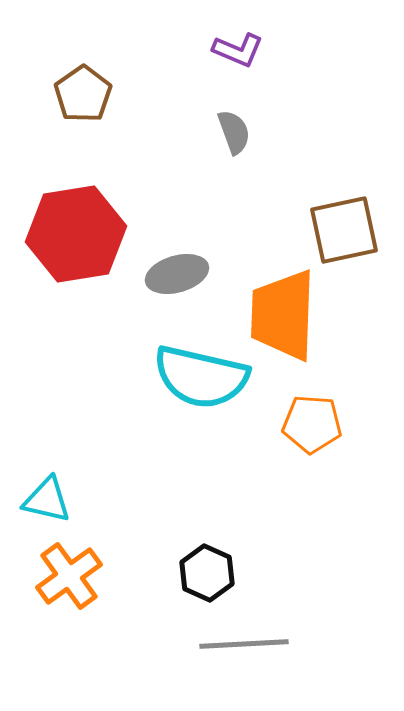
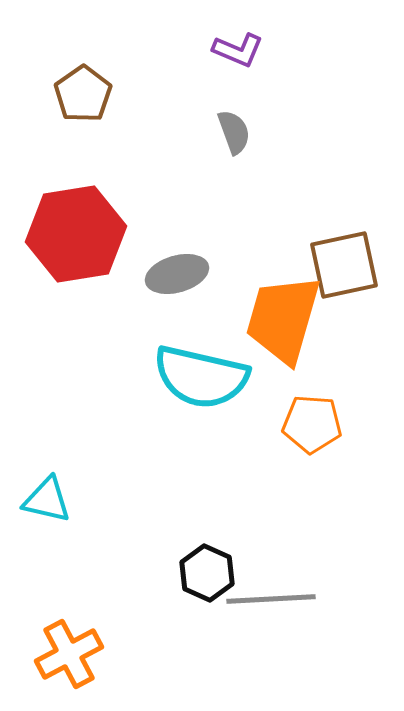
brown square: moved 35 px down
orange trapezoid: moved 4 px down; rotated 14 degrees clockwise
orange cross: moved 78 px down; rotated 8 degrees clockwise
gray line: moved 27 px right, 45 px up
